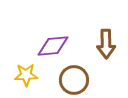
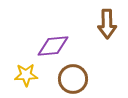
brown arrow: moved 1 px right, 20 px up
brown circle: moved 1 px left, 1 px up
